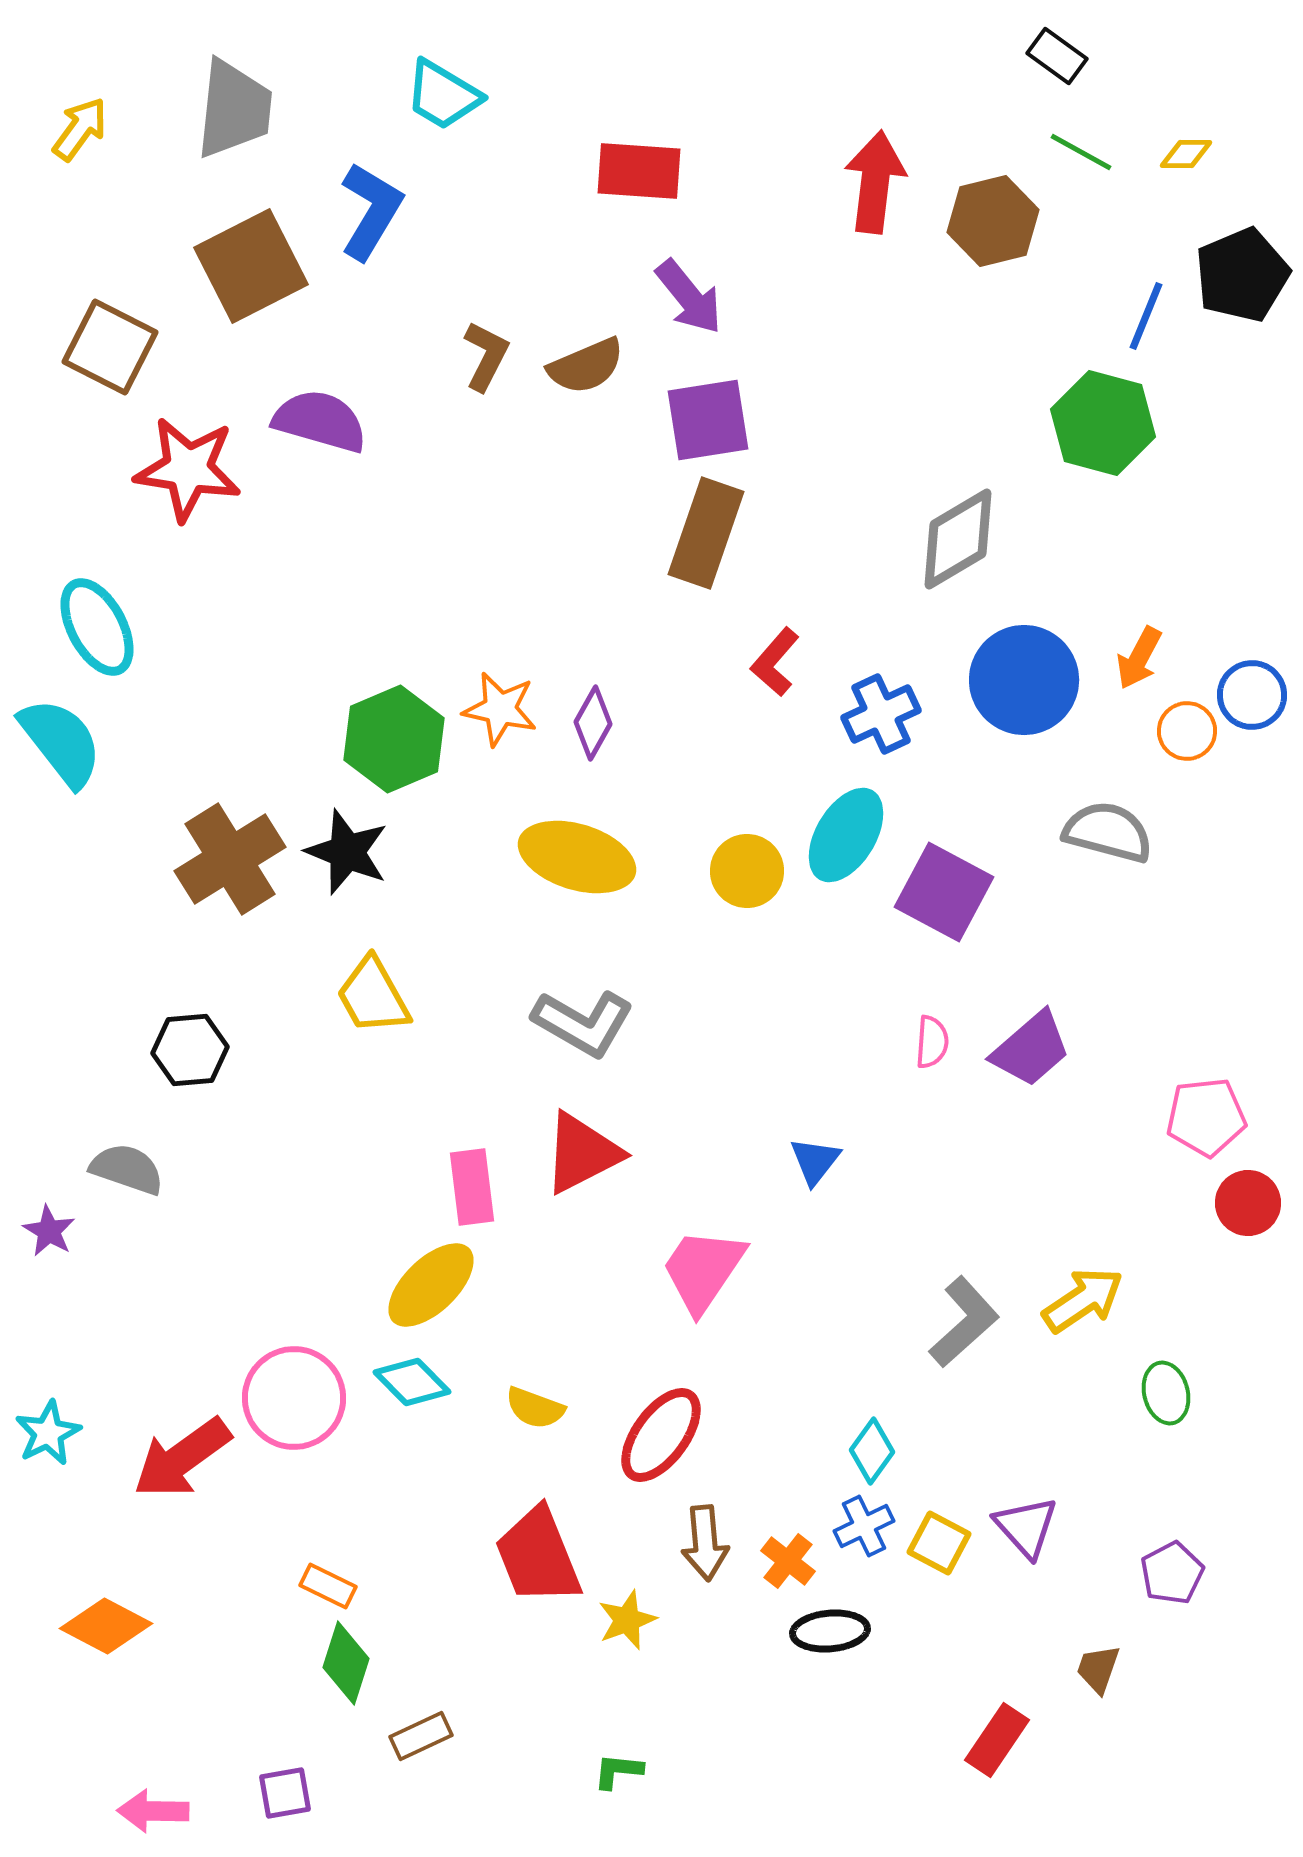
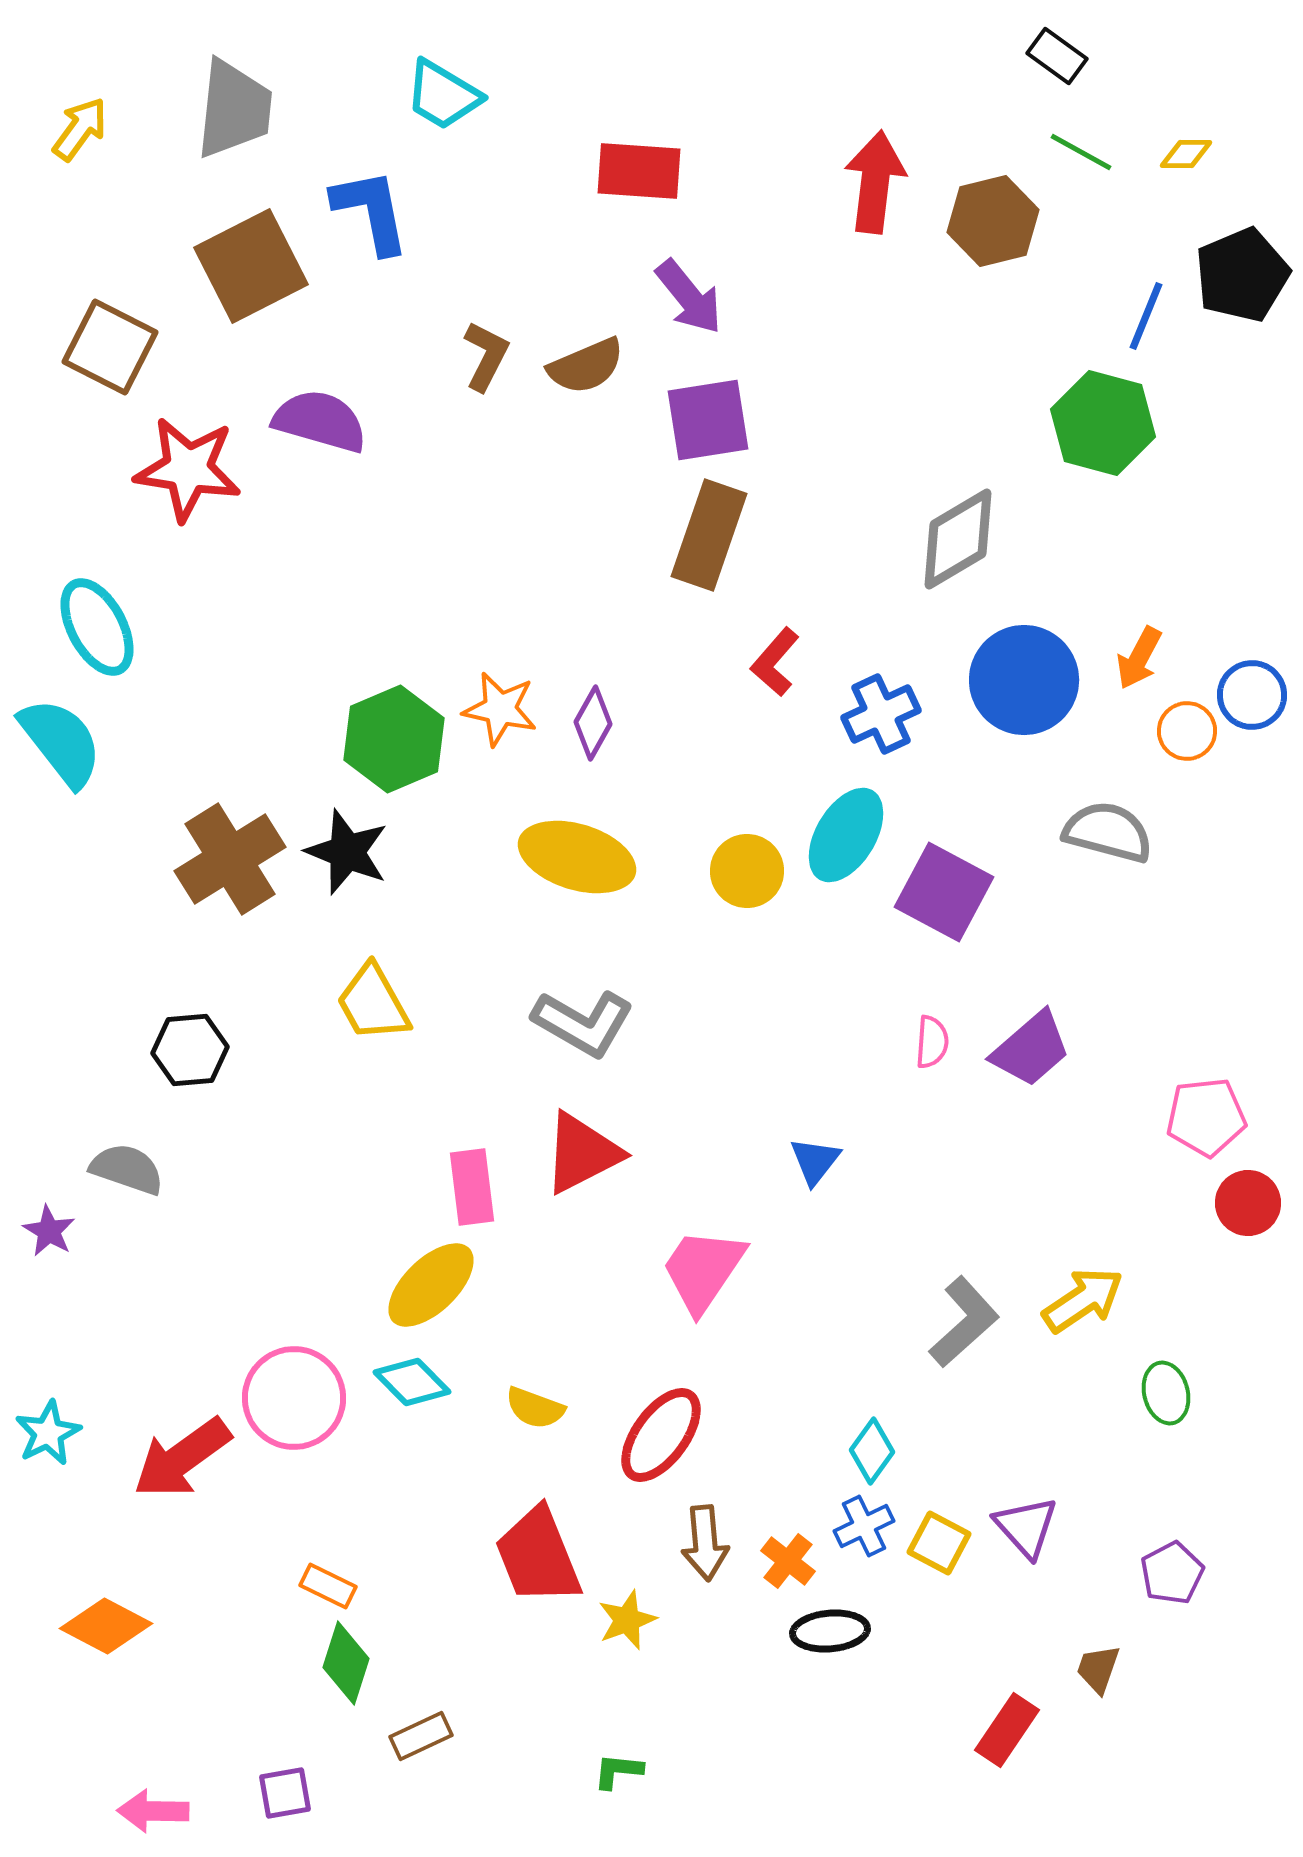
blue L-shape at (371, 211): rotated 42 degrees counterclockwise
brown rectangle at (706, 533): moved 3 px right, 2 px down
yellow trapezoid at (373, 996): moved 7 px down
red rectangle at (997, 1740): moved 10 px right, 10 px up
